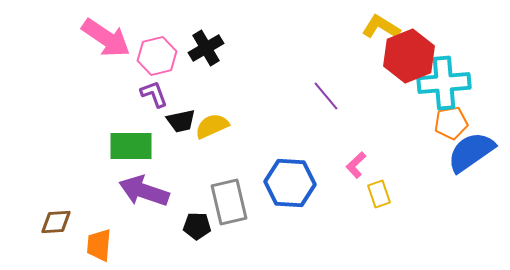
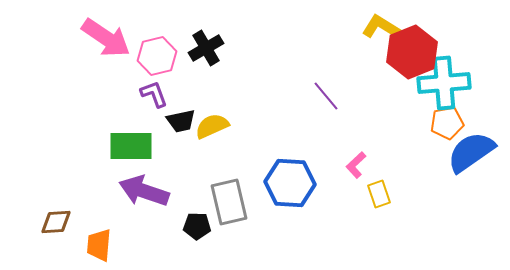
red hexagon: moved 3 px right, 4 px up
orange pentagon: moved 4 px left
